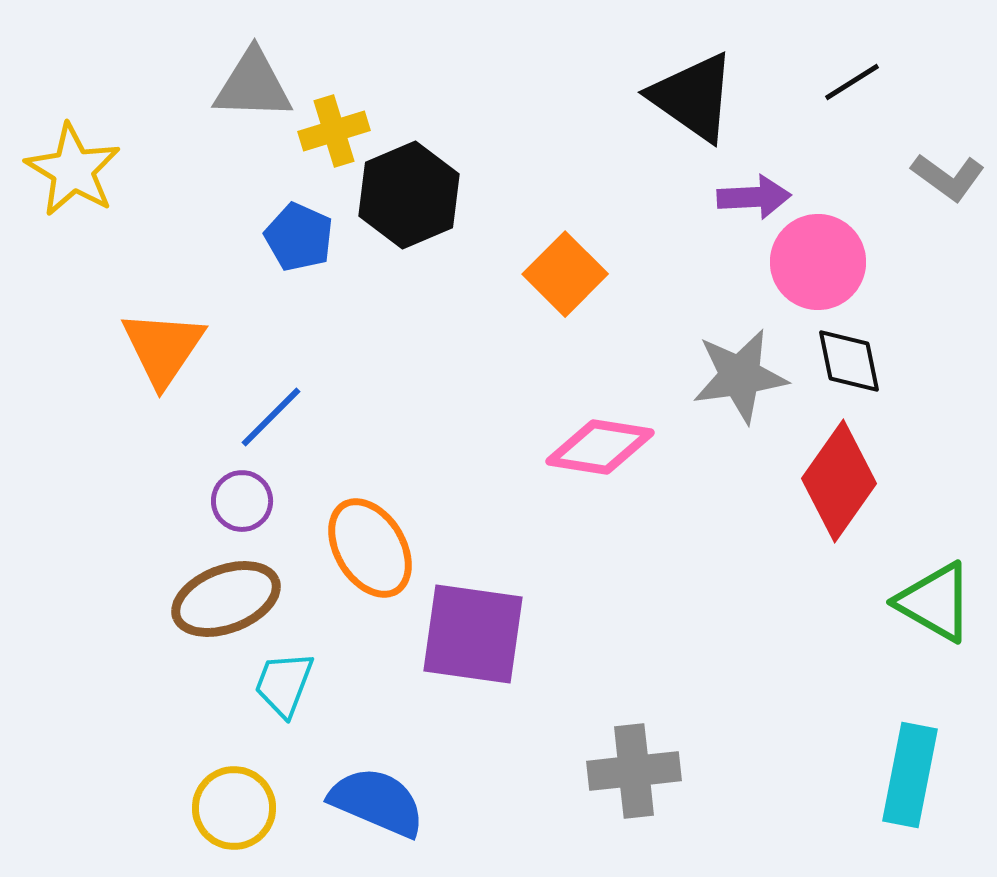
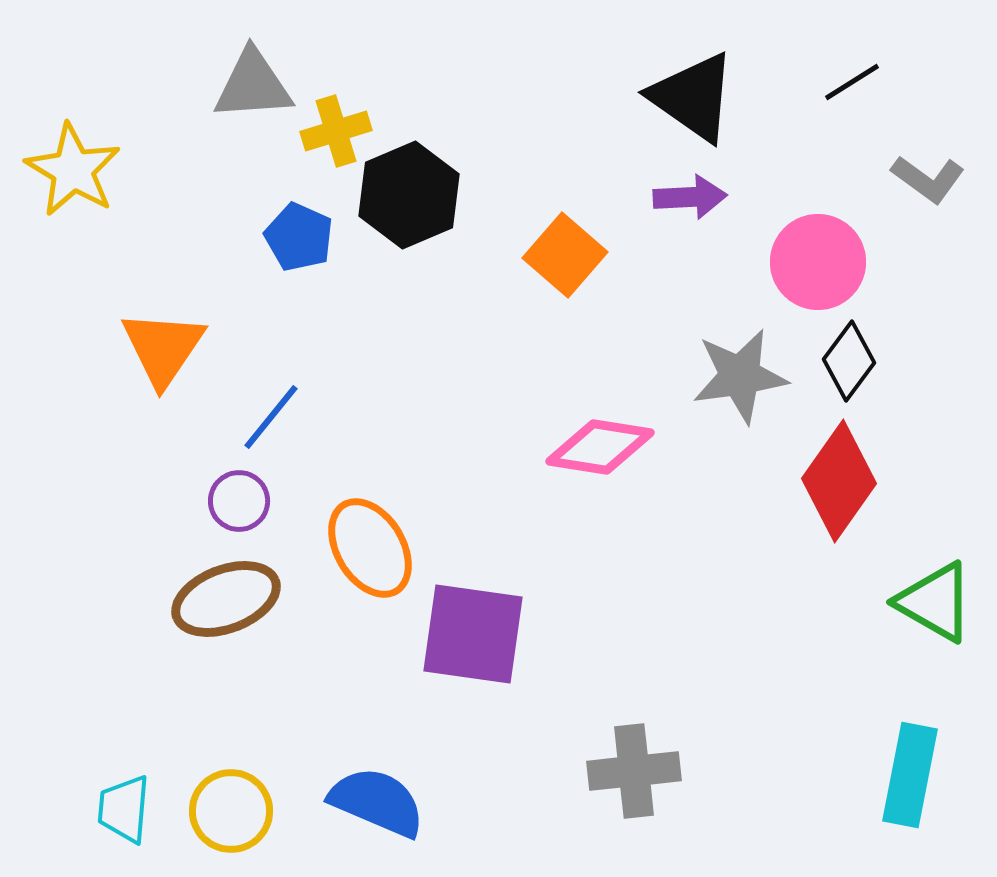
gray triangle: rotated 6 degrees counterclockwise
yellow cross: moved 2 px right
gray L-shape: moved 20 px left, 2 px down
purple arrow: moved 64 px left
orange square: moved 19 px up; rotated 4 degrees counterclockwise
black diamond: rotated 48 degrees clockwise
blue line: rotated 6 degrees counterclockwise
purple circle: moved 3 px left
cyan trapezoid: moved 160 px left, 125 px down; rotated 16 degrees counterclockwise
yellow circle: moved 3 px left, 3 px down
